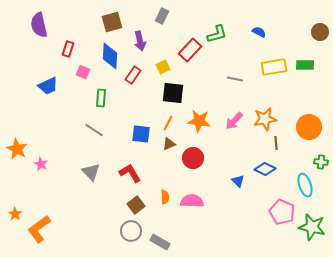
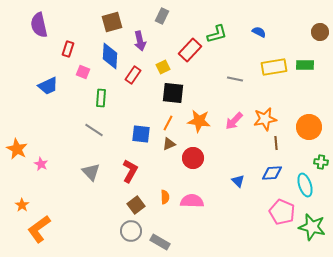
blue diamond at (265, 169): moved 7 px right, 4 px down; rotated 30 degrees counterclockwise
red L-shape at (130, 173): moved 2 px up; rotated 60 degrees clockwise
orange star at (15, 214): moved 7 px right, 9 px up
